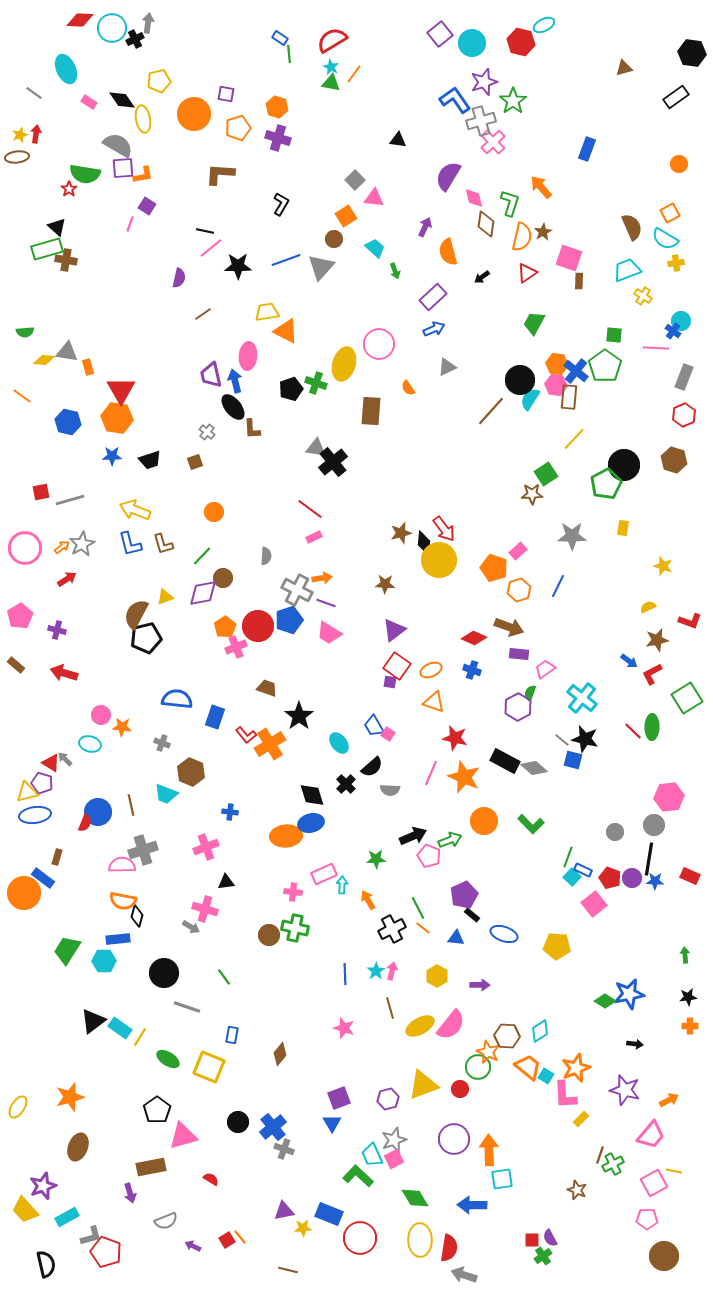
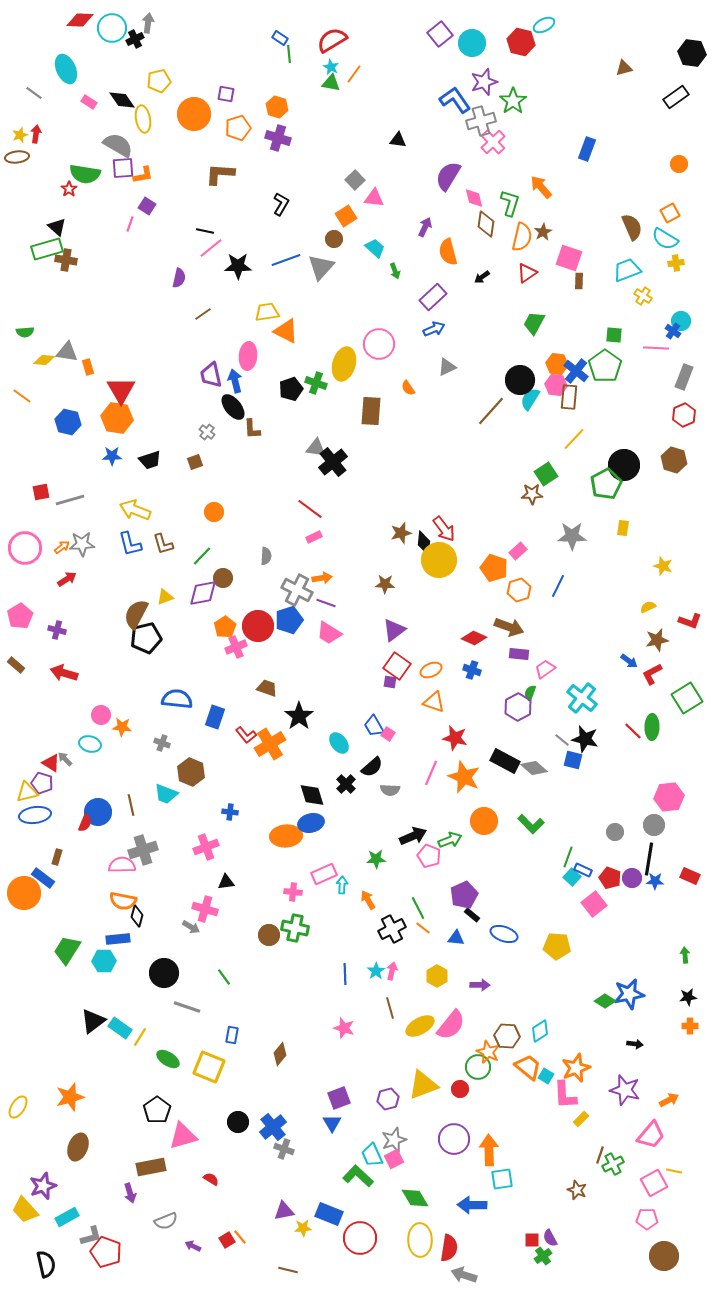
gray star at (82, 544): rotated 25 degrees clockwise
